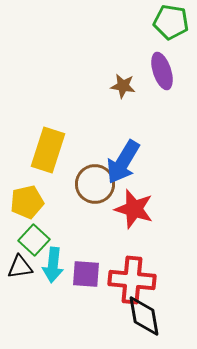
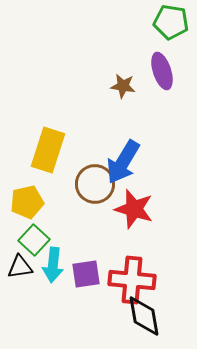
purple square: rotated 12 degrees counterclockwise
